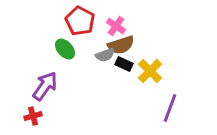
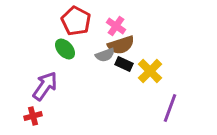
red pentagon: moved 4 px left
